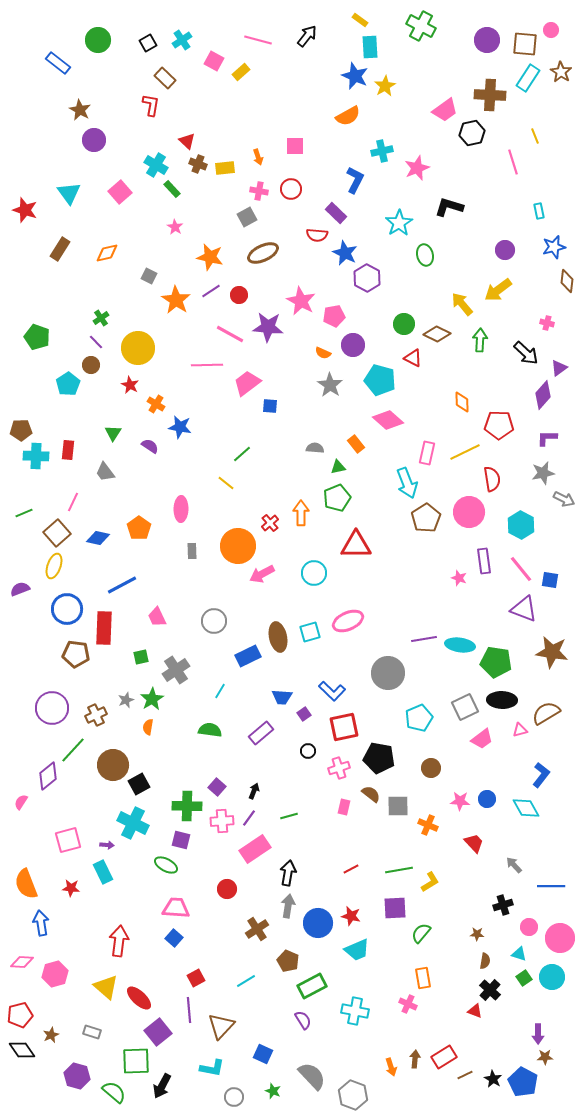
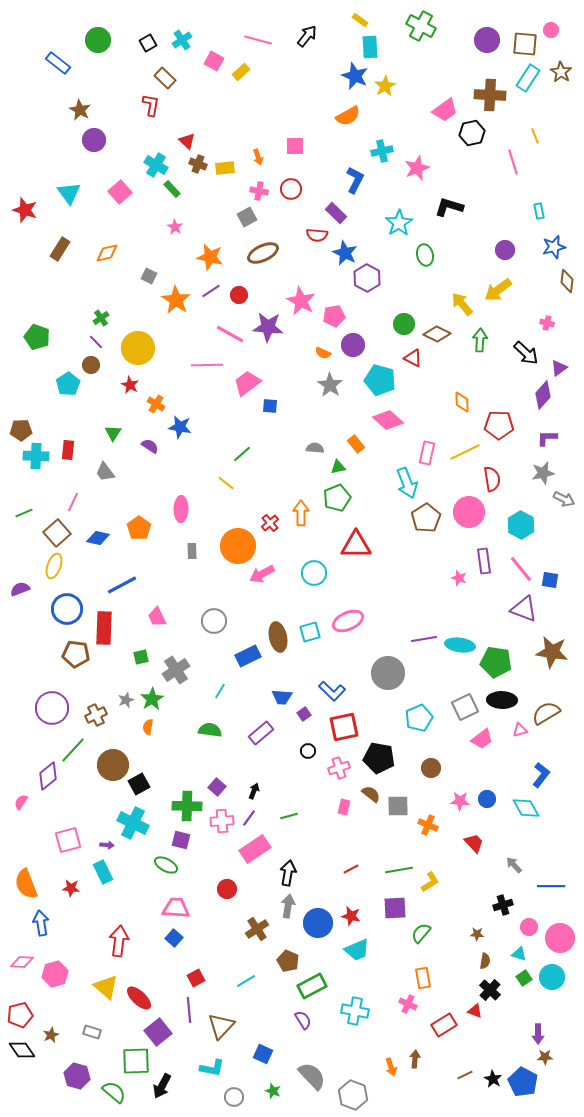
red rectangle at (444, 1057): moved 32 px up
